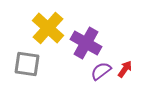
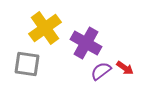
yellow cross: moved 3 px left; rotated 12 degrees clockwise
red arrow: moved 1 px up; rotated 90 degrees clockwise
